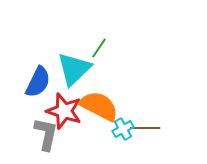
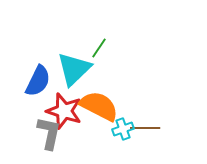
blue semicircle: moved 1 px up
cyan cross: rotated 10 degrees clockwise
gray L-shape: moved 3 px right, 1 px up
